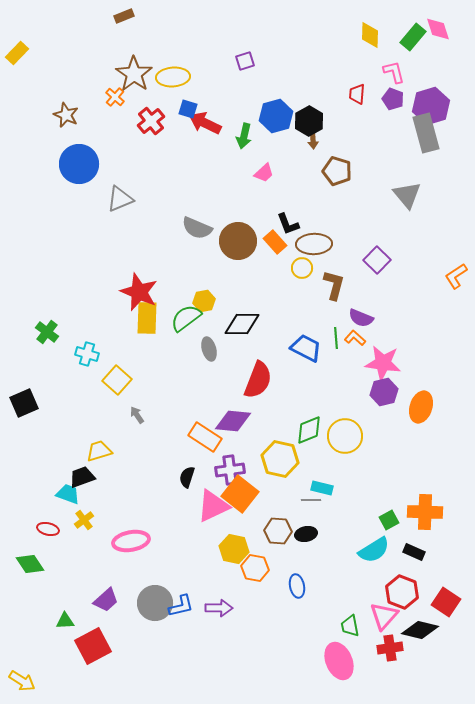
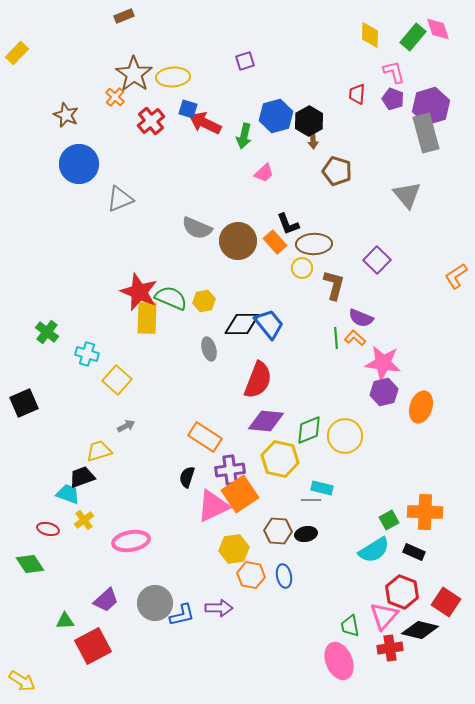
green semicircle at (186, 318): moved 15 px left, 20 px up; rotated 60 degrees clockwise
blue trapezoid at (306, 348): moved 37 px left, 24 px up; rotated 24 degrees clockwise
gray arrow at (137, 415): moved 11 px left, 11 px down; rotated 96 degrees clockwise
purple diamond at (233, 421): moved 33 px right
orange square at (240, 494): rotated 18 degrees clockwise
yellow hexagon at (234, 549): rotated 20 degrees counterclockwise
orange hexagon at (255, 568): moved 4 px left, 7 px down
blue ellipse at (297, 586): moved 13 px left, 10 px up
blue L-shape at (181, 606): moved 1 px right, 9 px down
